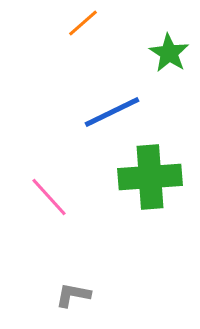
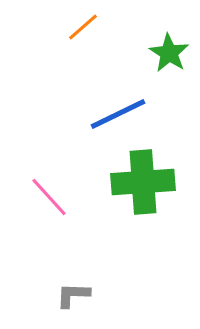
orange line: moved 4 px down
blue line: moved 6 px right, 2 px down
green cross: moved 7 px left, 5 px down
gray L-shape: rotated 9 degrees counterclockwise
